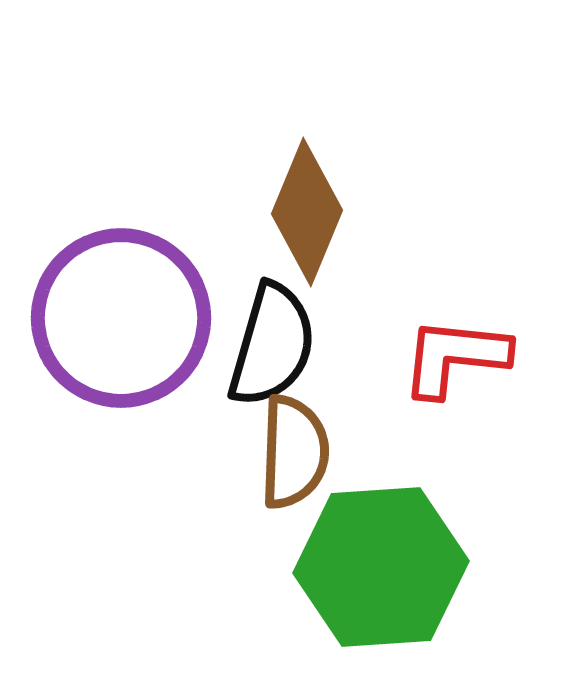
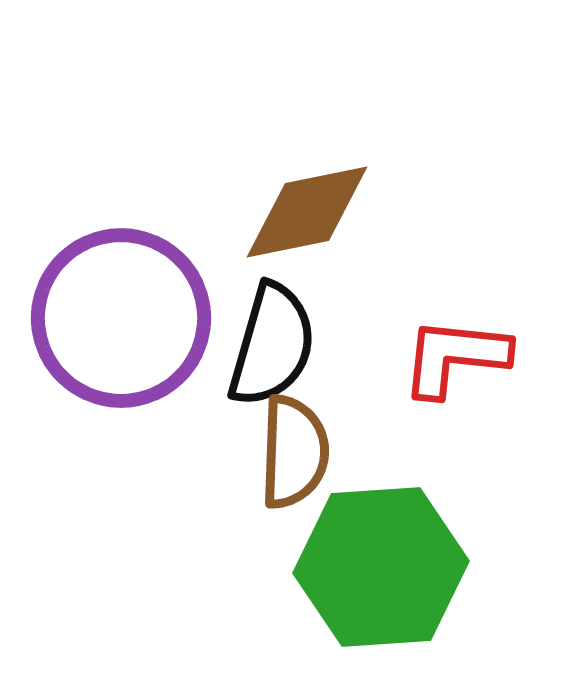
brown diamond: rotated 56 degrees clockwise
